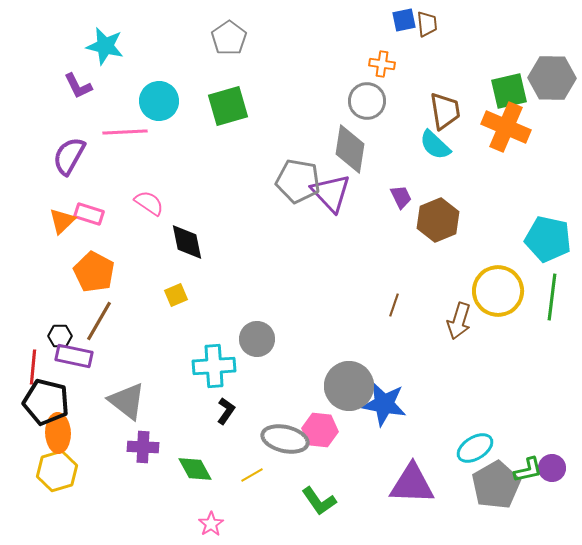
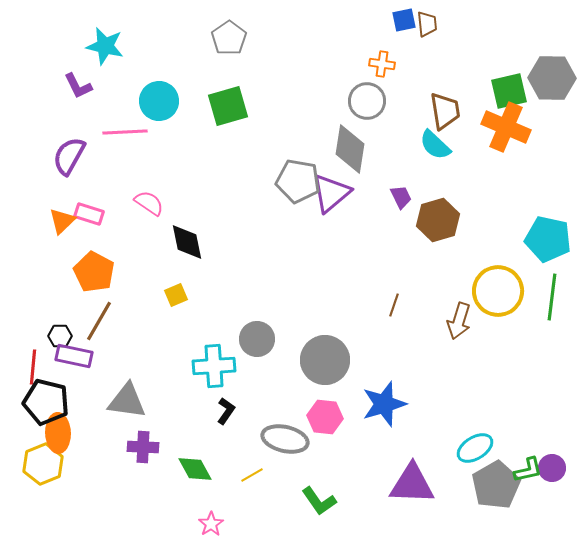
purple triangle at (331, 193): rotated 33 degrees clockwise
brown hexagon at (438, 220): rotated 6 degrees clockwise
gray circle at (349, 386): moved 24 px left, 26 px up
gray triangle at (127, 401): rotated 30 degrees counterclockwise
blue star at (384, 404): rotated 27 degrees counterclockwise
pink hexagon at (320, 430): moved 5 px right, 13 px up
yellow hexagon at (57, 471): moved 14 px left, 7 px up; rotated 6 degrees counterclockwise
